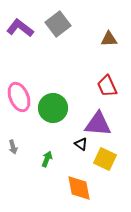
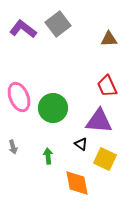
purple L-shape: moved 3 px right, 1 px down
purple triangle: moved 1 px right, 3 px up
green arrow: moved 1 px right, 3 px up; rotated 28 degrees counterclockwise
orange diamond: moved 2 px left, 5 px up
